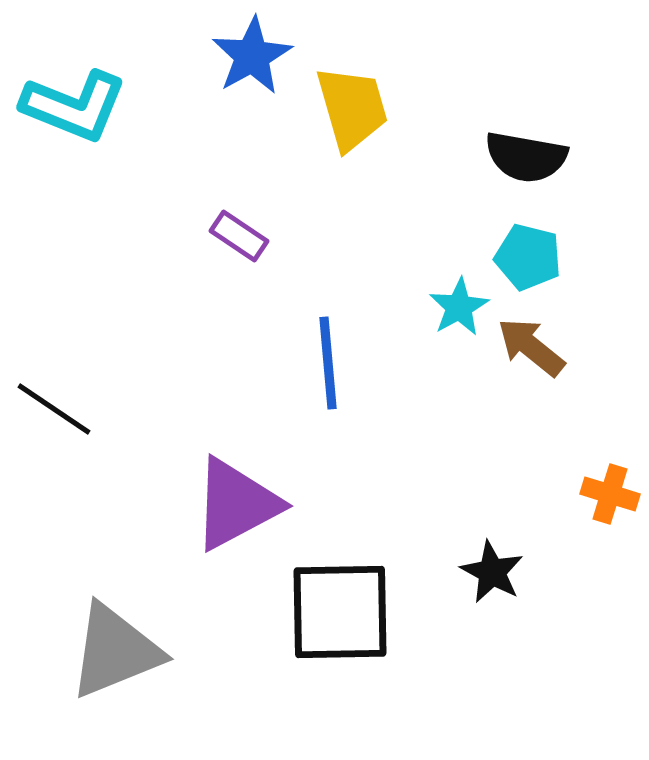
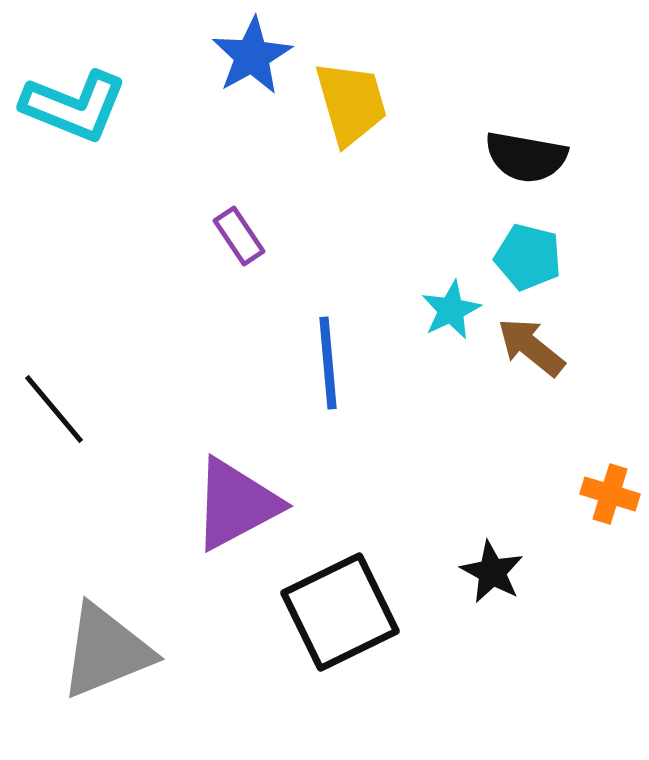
yellow trapezoid: moved 1 px left, 5 px up
purple rectangle: rotated 22 degrees clockwise
cyan star: moved 8 px left, 3 px down; rotated 4 degrees clockwise
black line: rotated 16 degrees clockwise
black square: rotated 25 degrees counterclockwise
gray triangle: moved 9 px left
